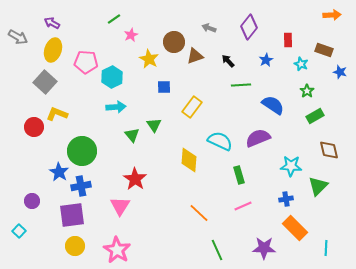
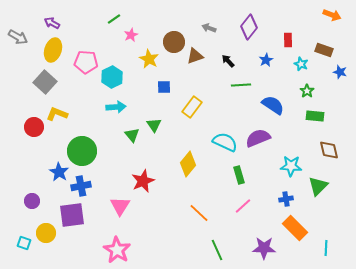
orange arrow at (332, 15): rotated 24 degrees clockwise
green rectangle at (315, 116): rotated 36 degrees clockwise
cyan semicircle at (220, 141): moved 5 px right, 1 px down
yellow diamond at (189, 160): moved 1 px left, 4 px down; rotated 35 degrees clockwise
red star at (135, 179): moved 8 px right, 2 px down; rotated 15 degrees clockwise
pink line at (243, 206): rotated 18 degrees counterclockwise
cyan square at (19, 231): moved 5 px right, 12 px down; rotated 24 degrees counterclockwise
yellow circle at (75, 246): moved 29 px left, 13 px up
